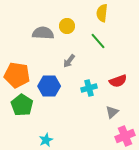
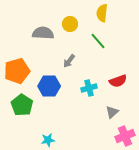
yellow circle: moved 3 px right, 2 px up
orange pentagon: moved 4 px up; rotated 25 degrees counterclockwise
cyan star: moved 2 px right; rotated 16 degrees clockwise
